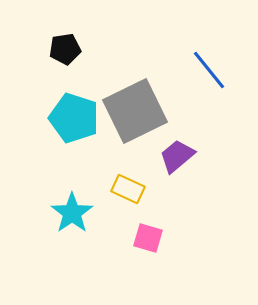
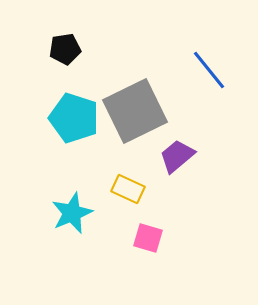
cyan star: rotated 12 degrees clockwise
